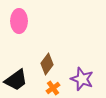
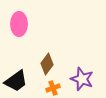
pink ellipse: moved 3 px down
black trapezoid: moved 1 px down
orange cross: rotated 16 degrees clockwise
